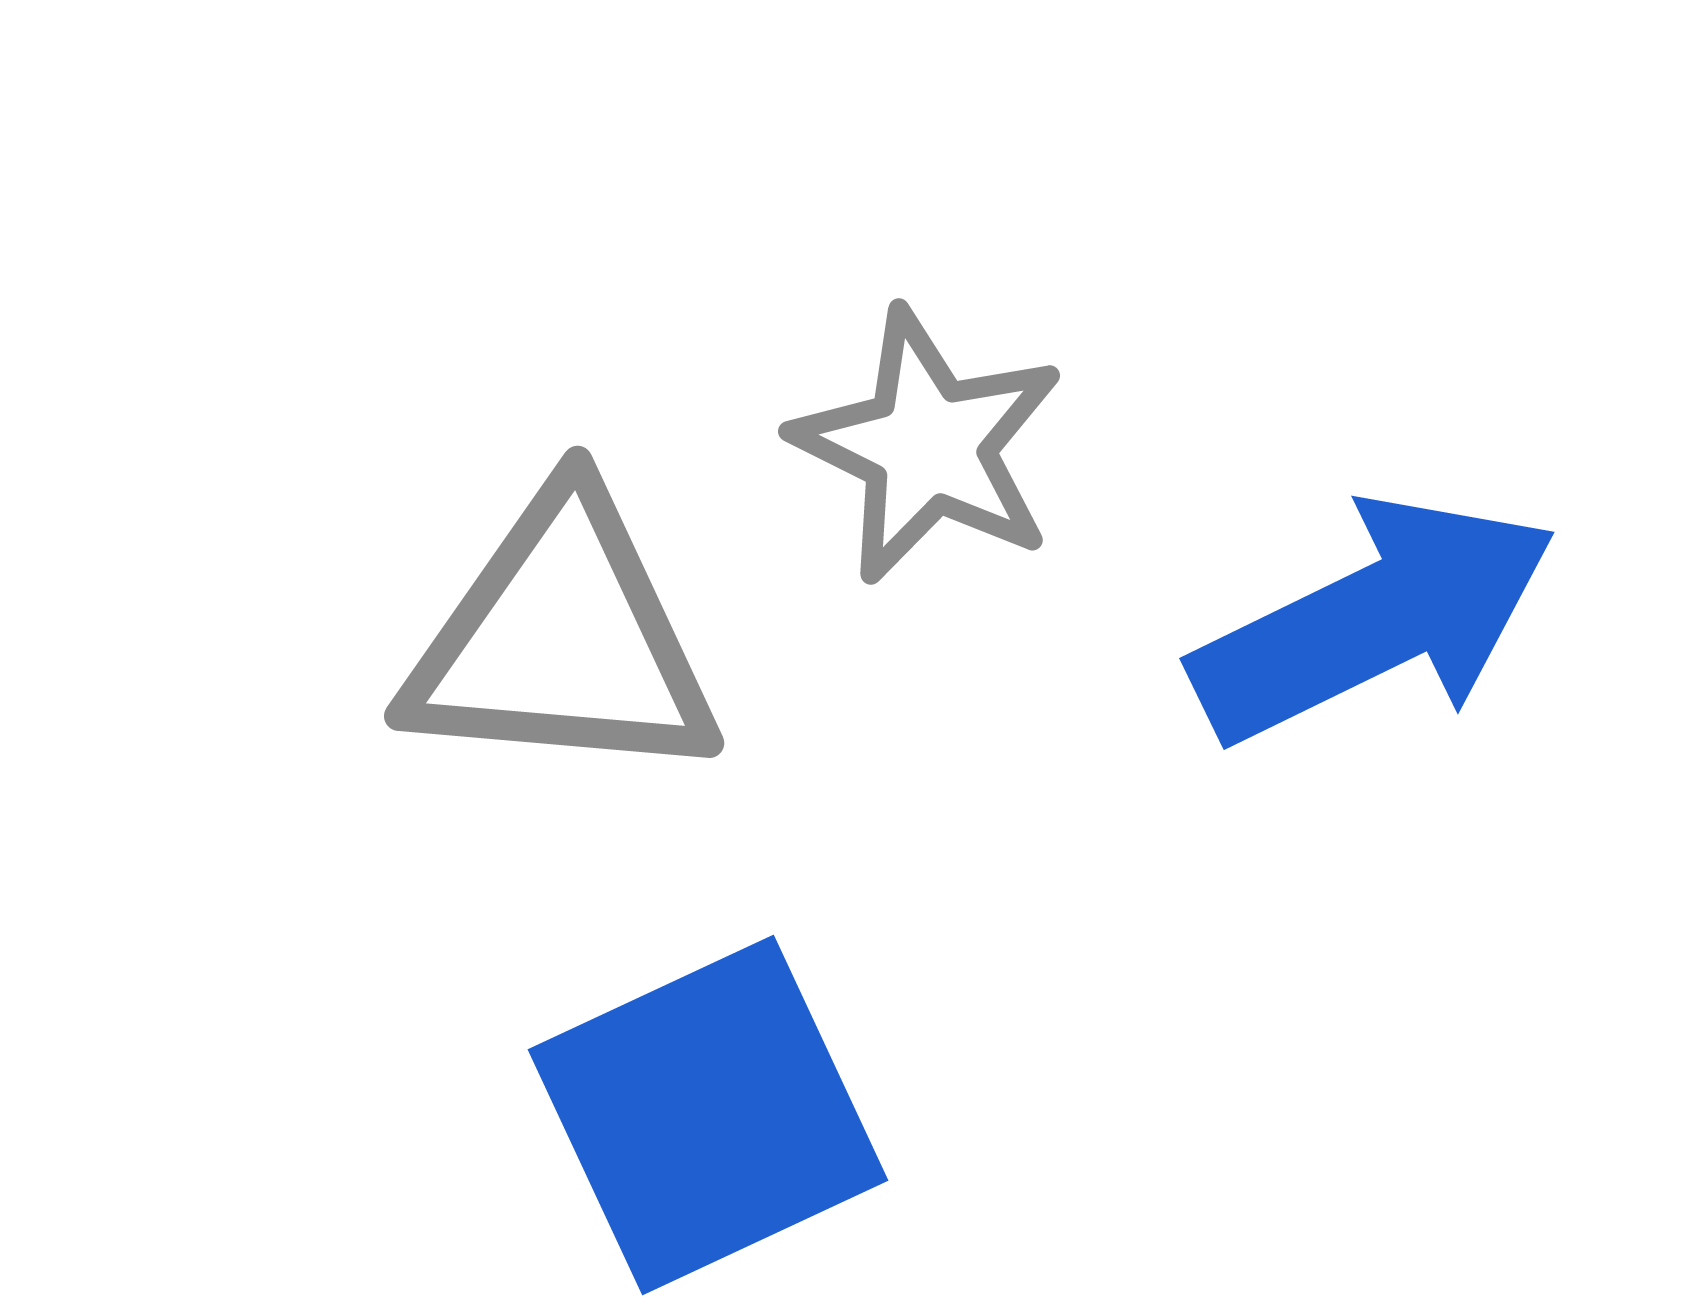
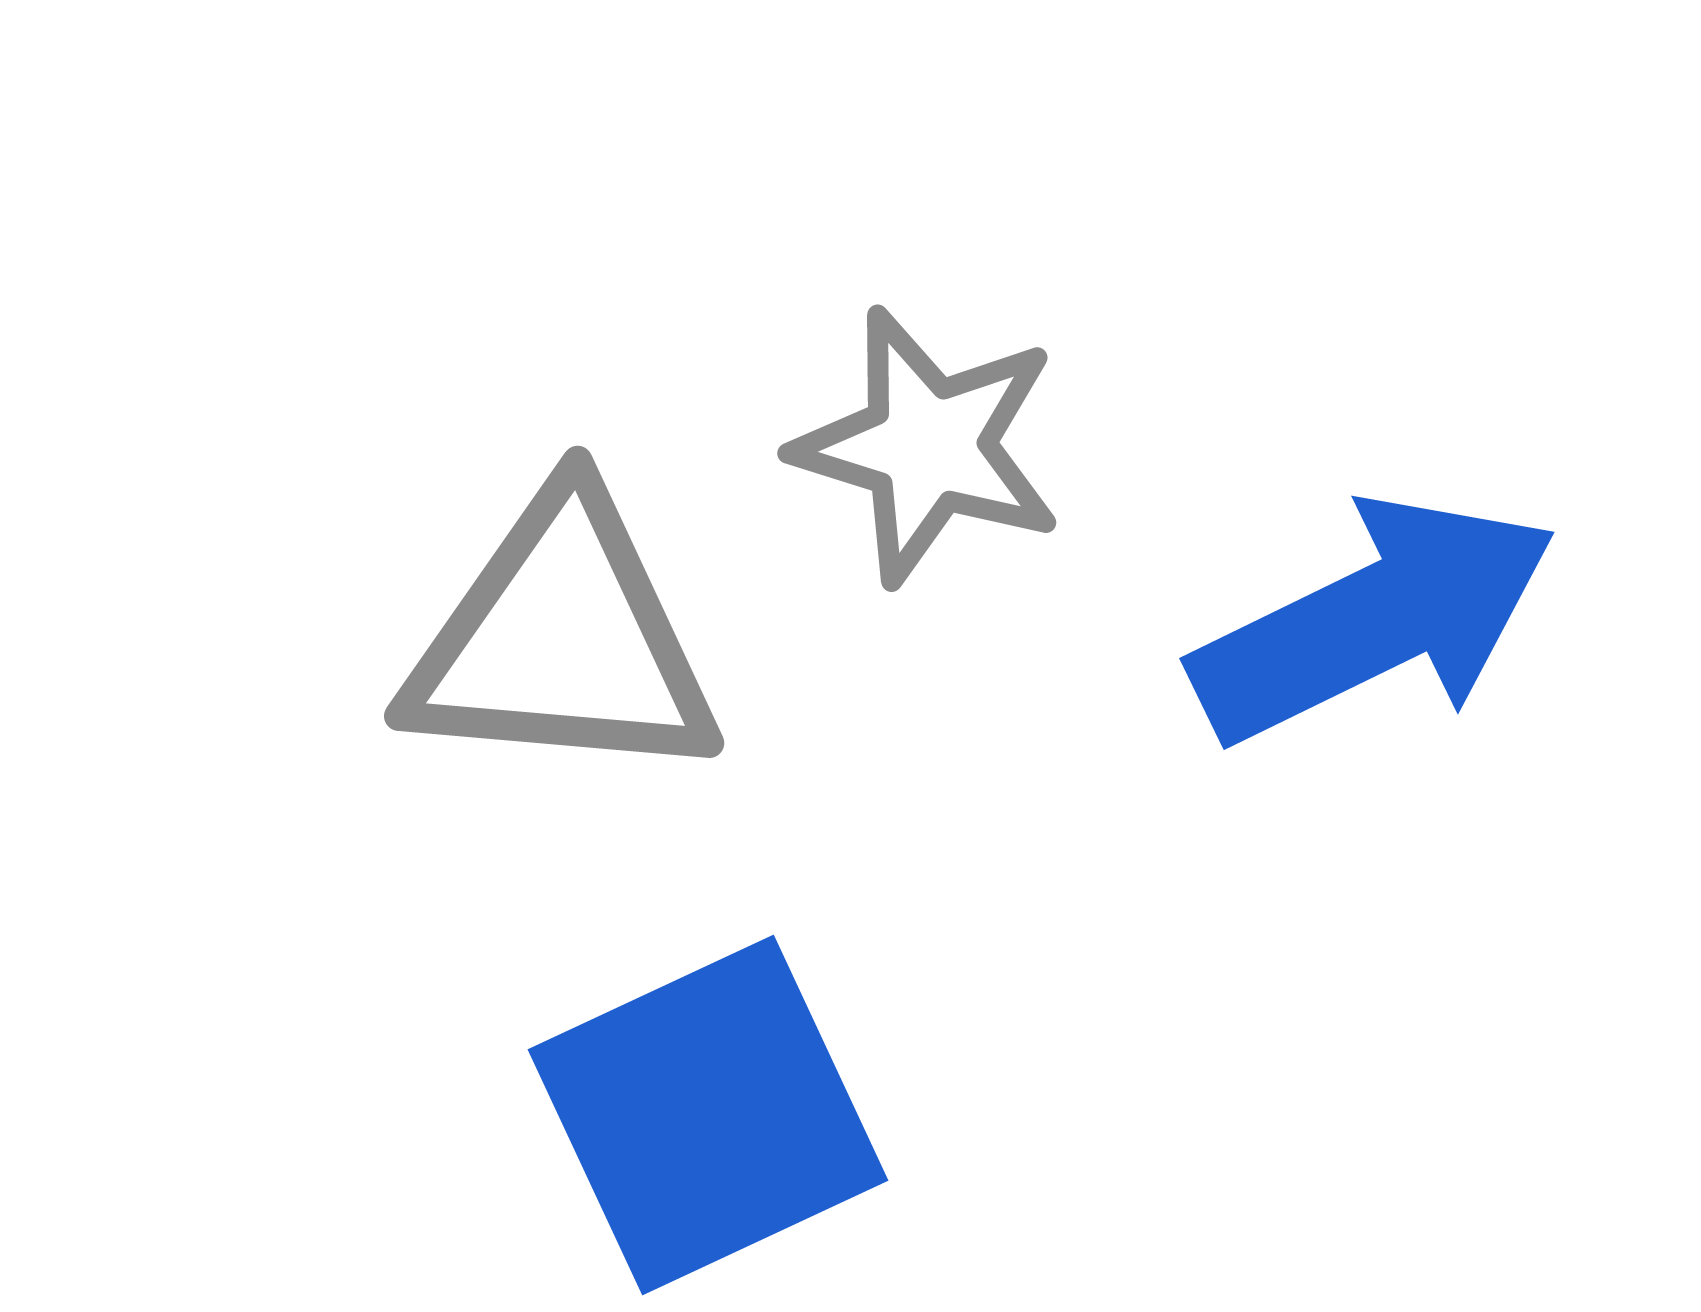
gray star: rotated 9 degrees counterclockwise
